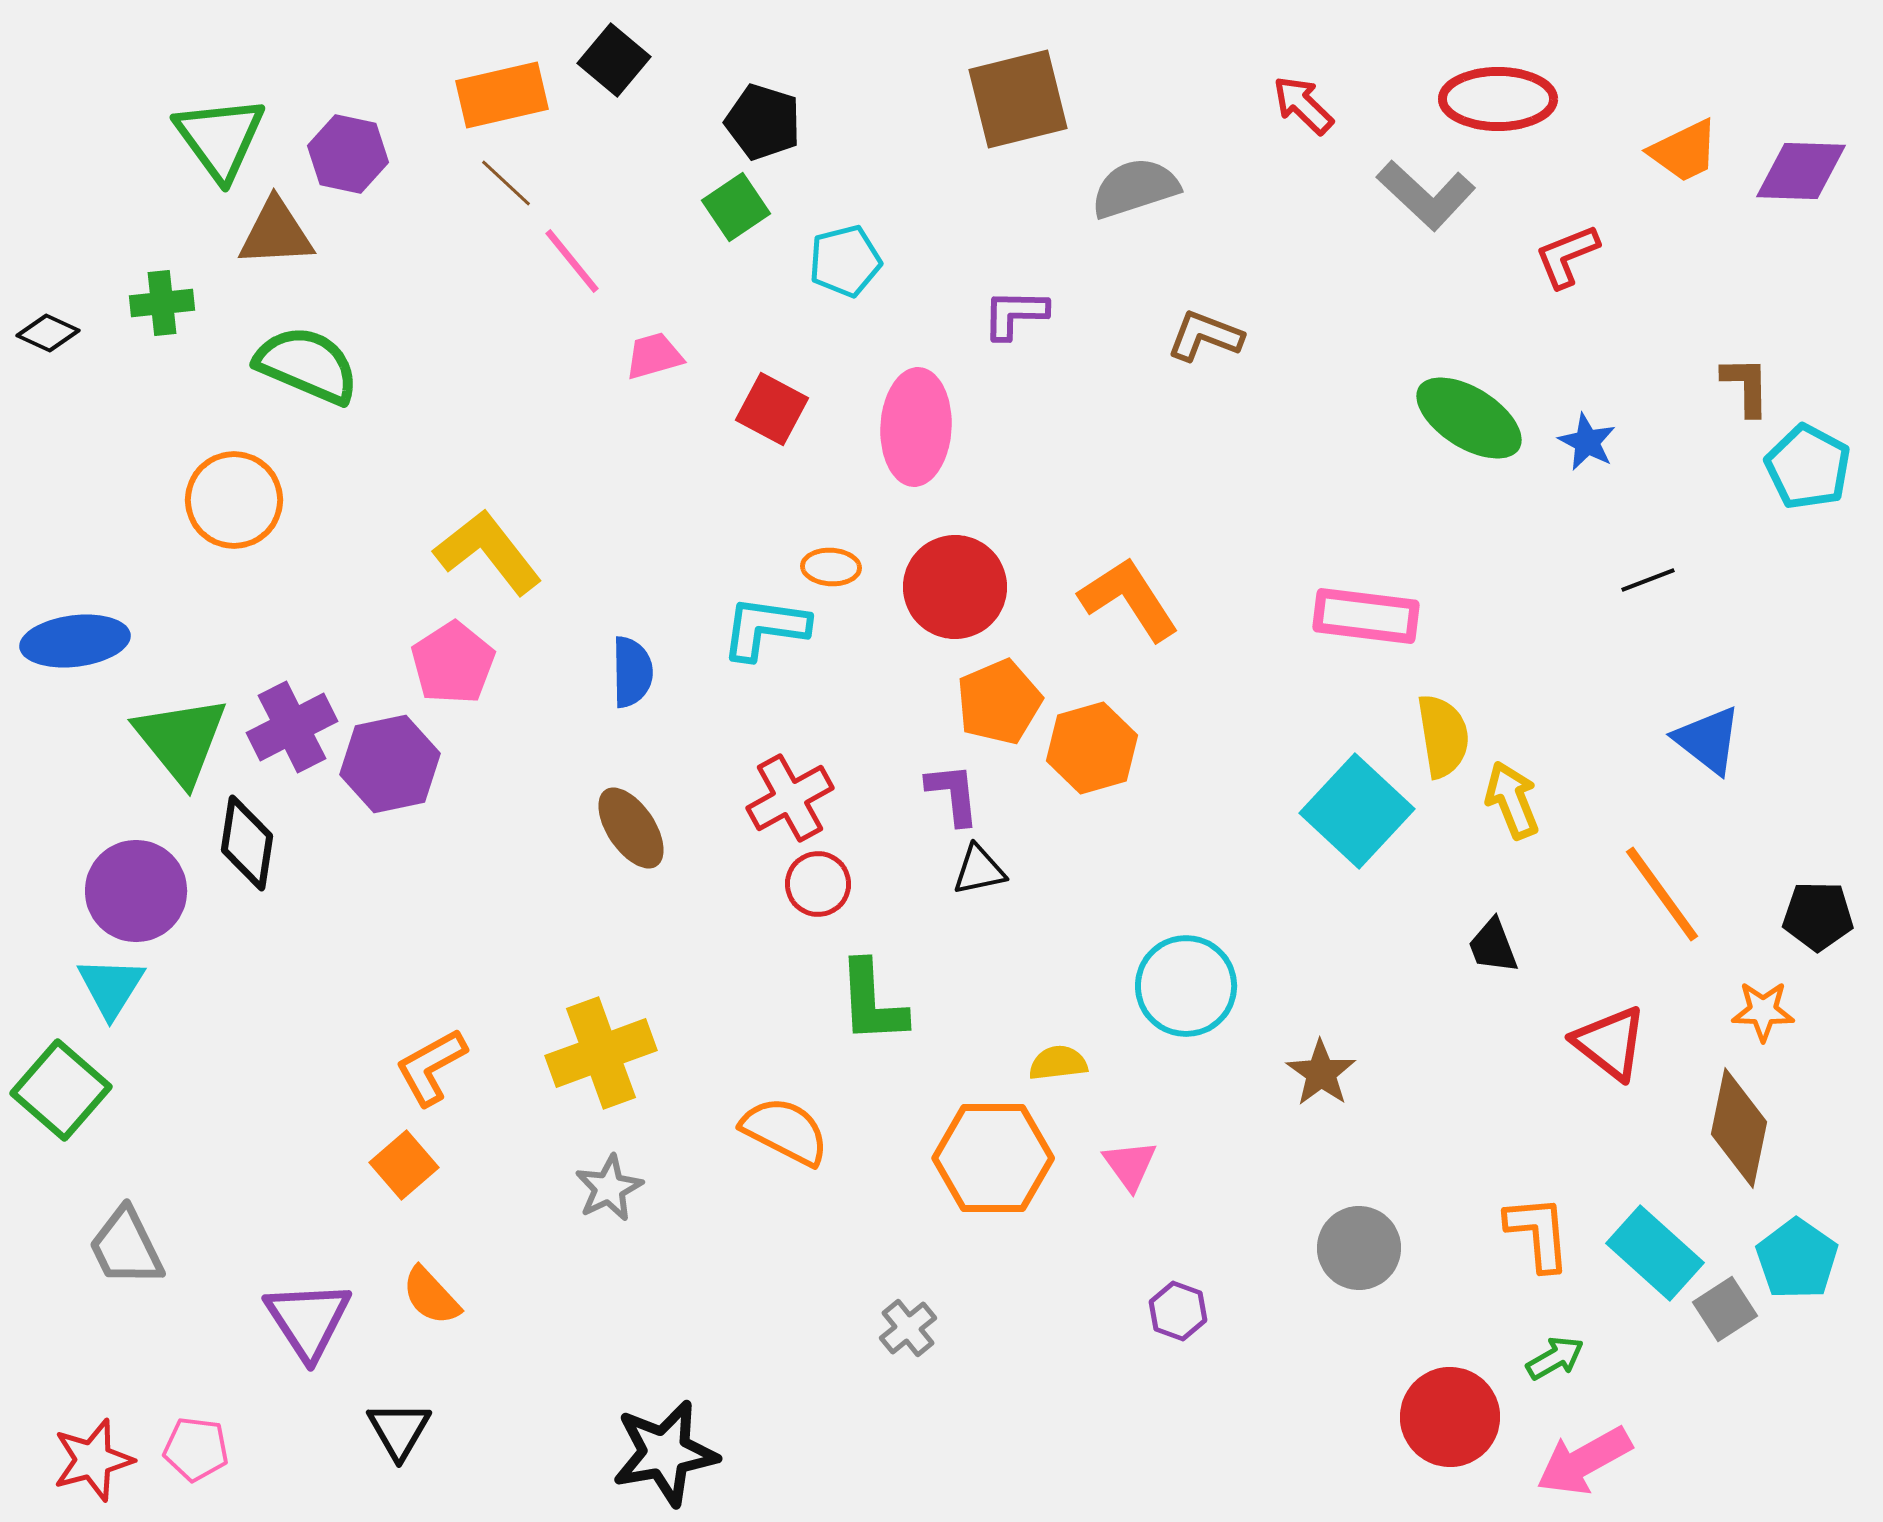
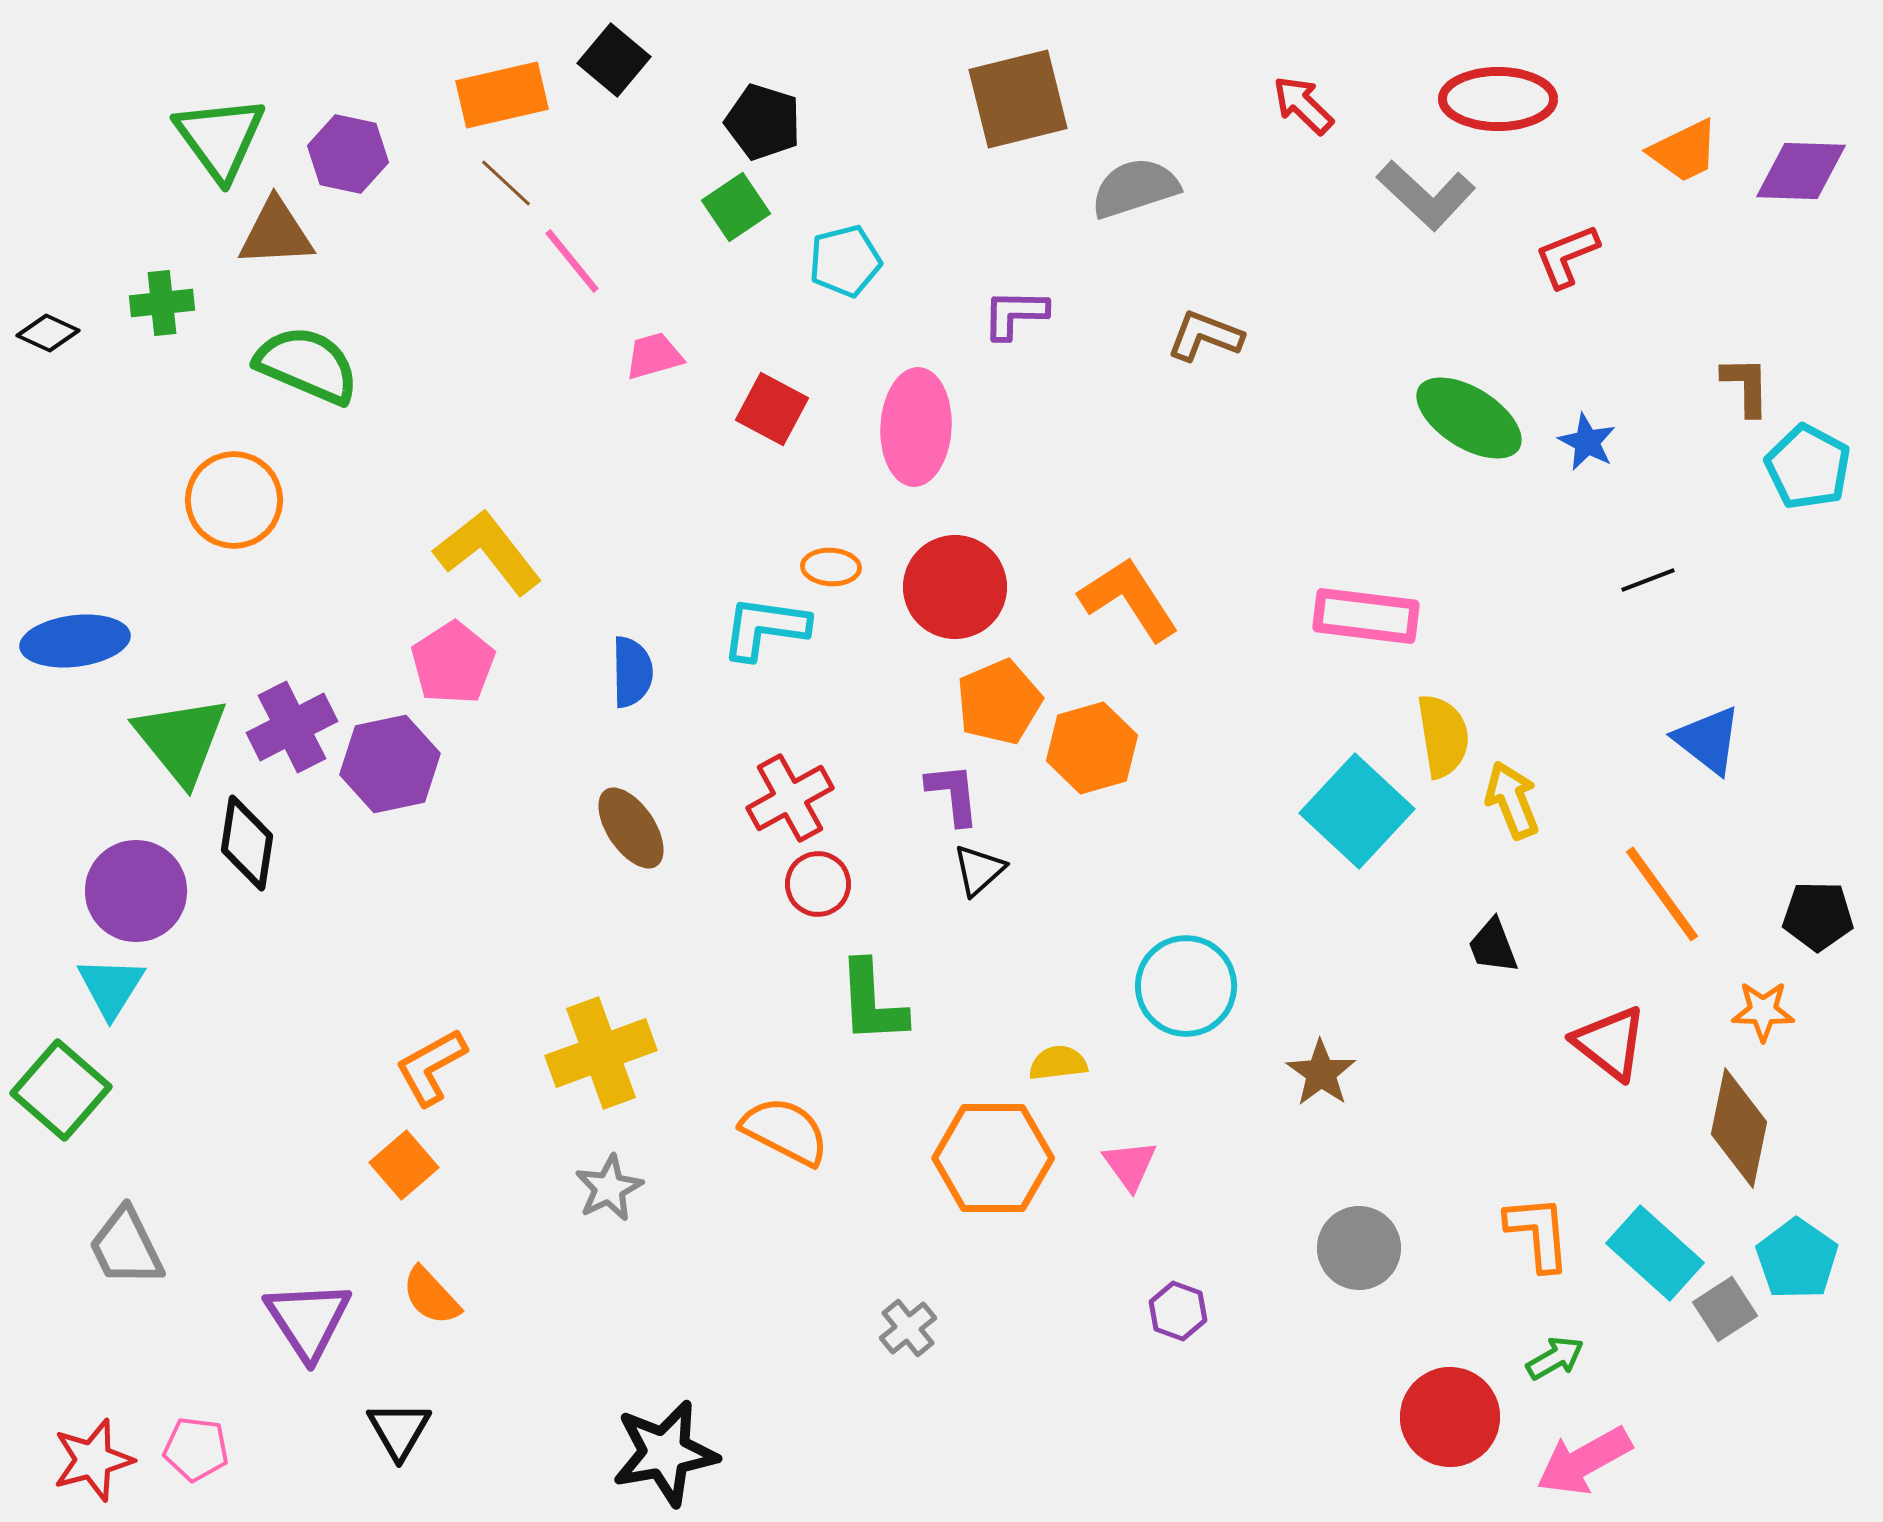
black triangle at (979, 870): rotated 30 degrees counterclockwise
